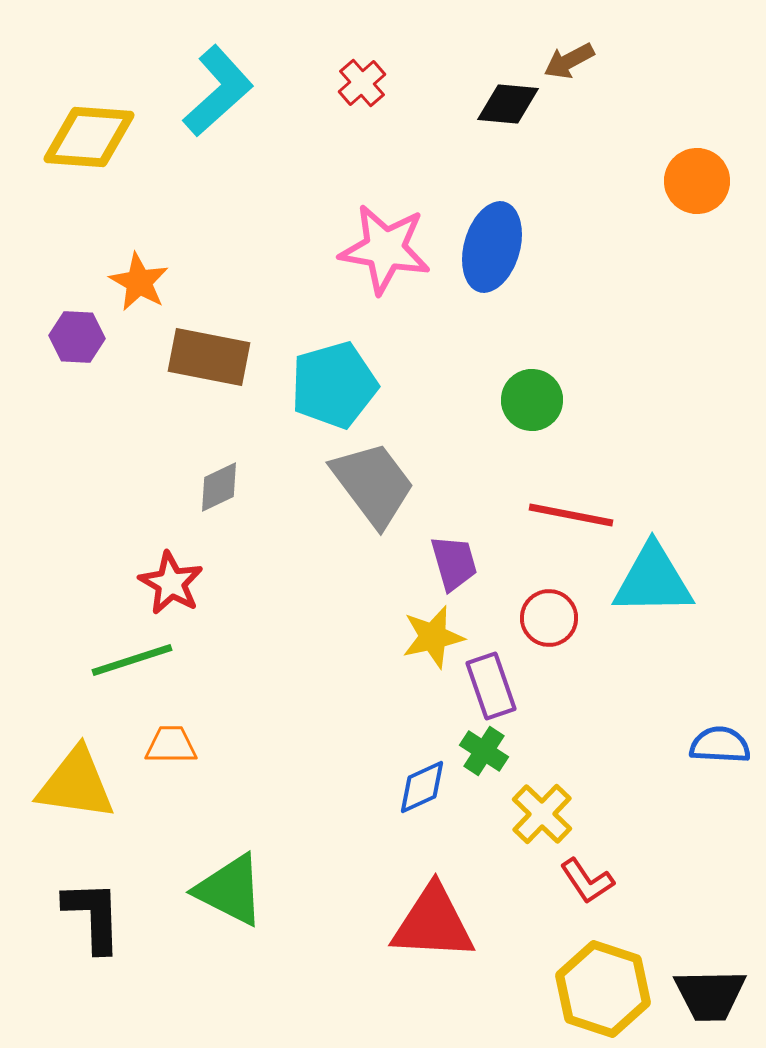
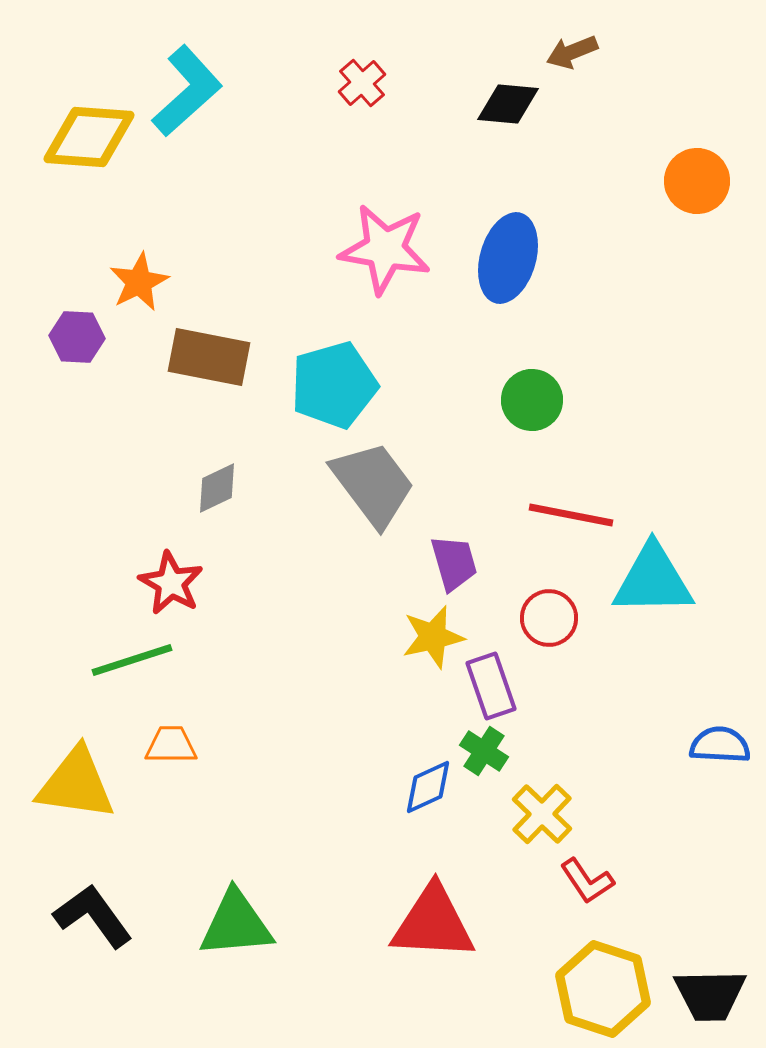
brown arrow: moved 3 px right, 9 px up; rotated 6 degrees clockwise
cyan L-shape: moved 31 px left
blue ellipse: moved 16 px right, 11 px down
orange star: rotated 16 degrees clockwise
gray diamond: moved 2 px left, 1 px down
blue diamond: moved 6 px right
green triangle: moved 6 px right, 34 px down; rotated 32 degrees counterclockwise
black L-shape: rotated 34 degrees counterclockwise
